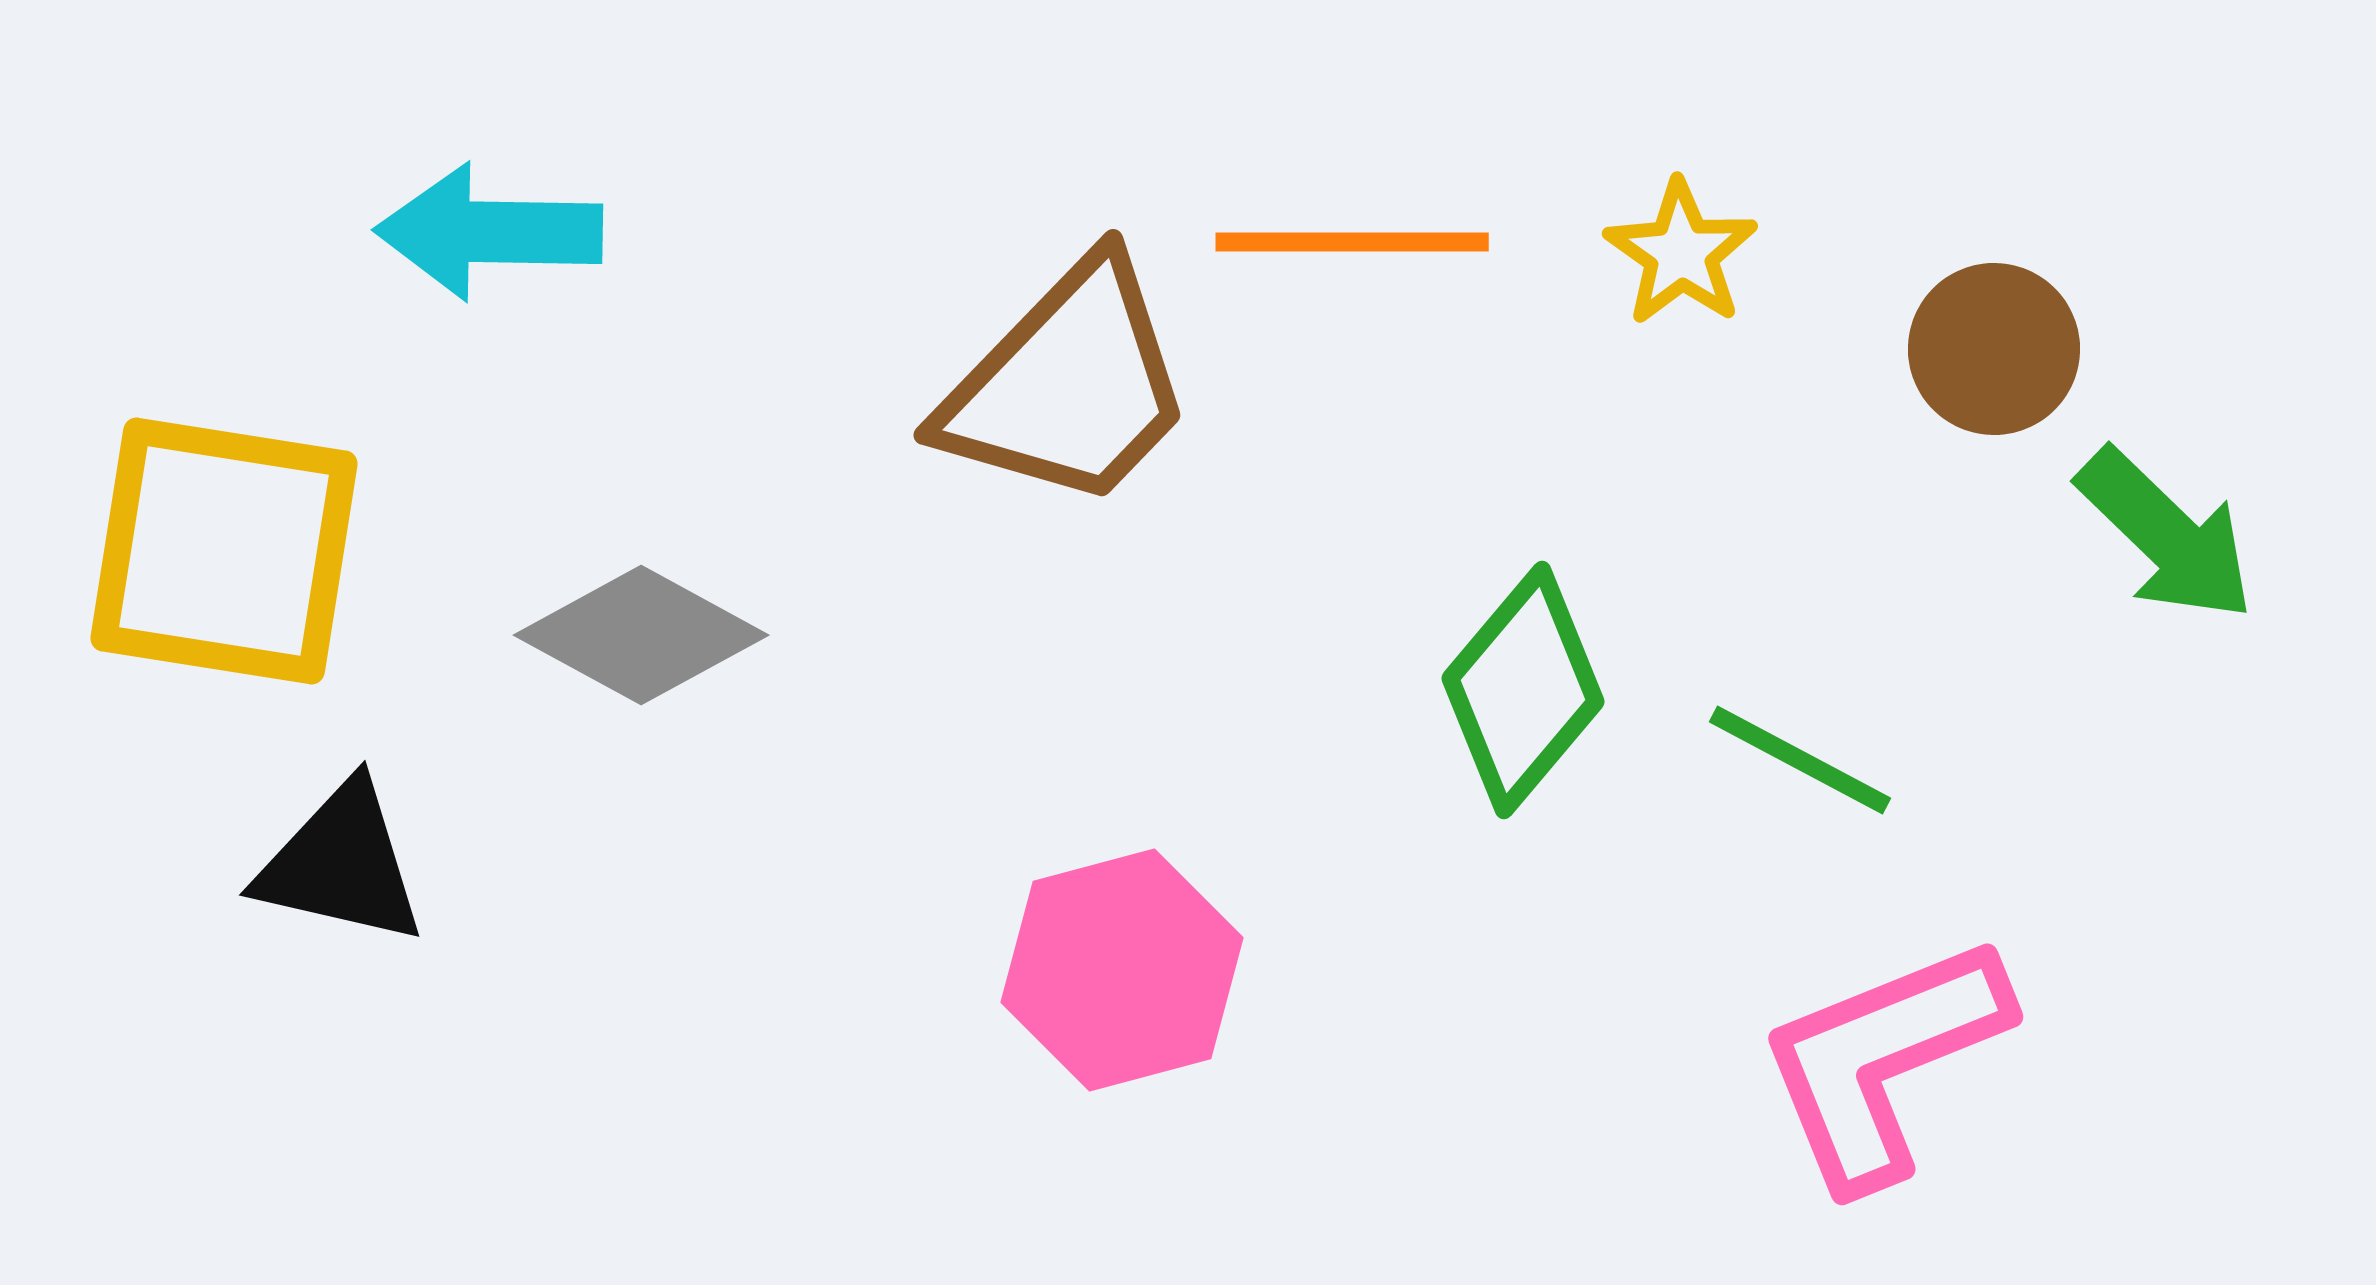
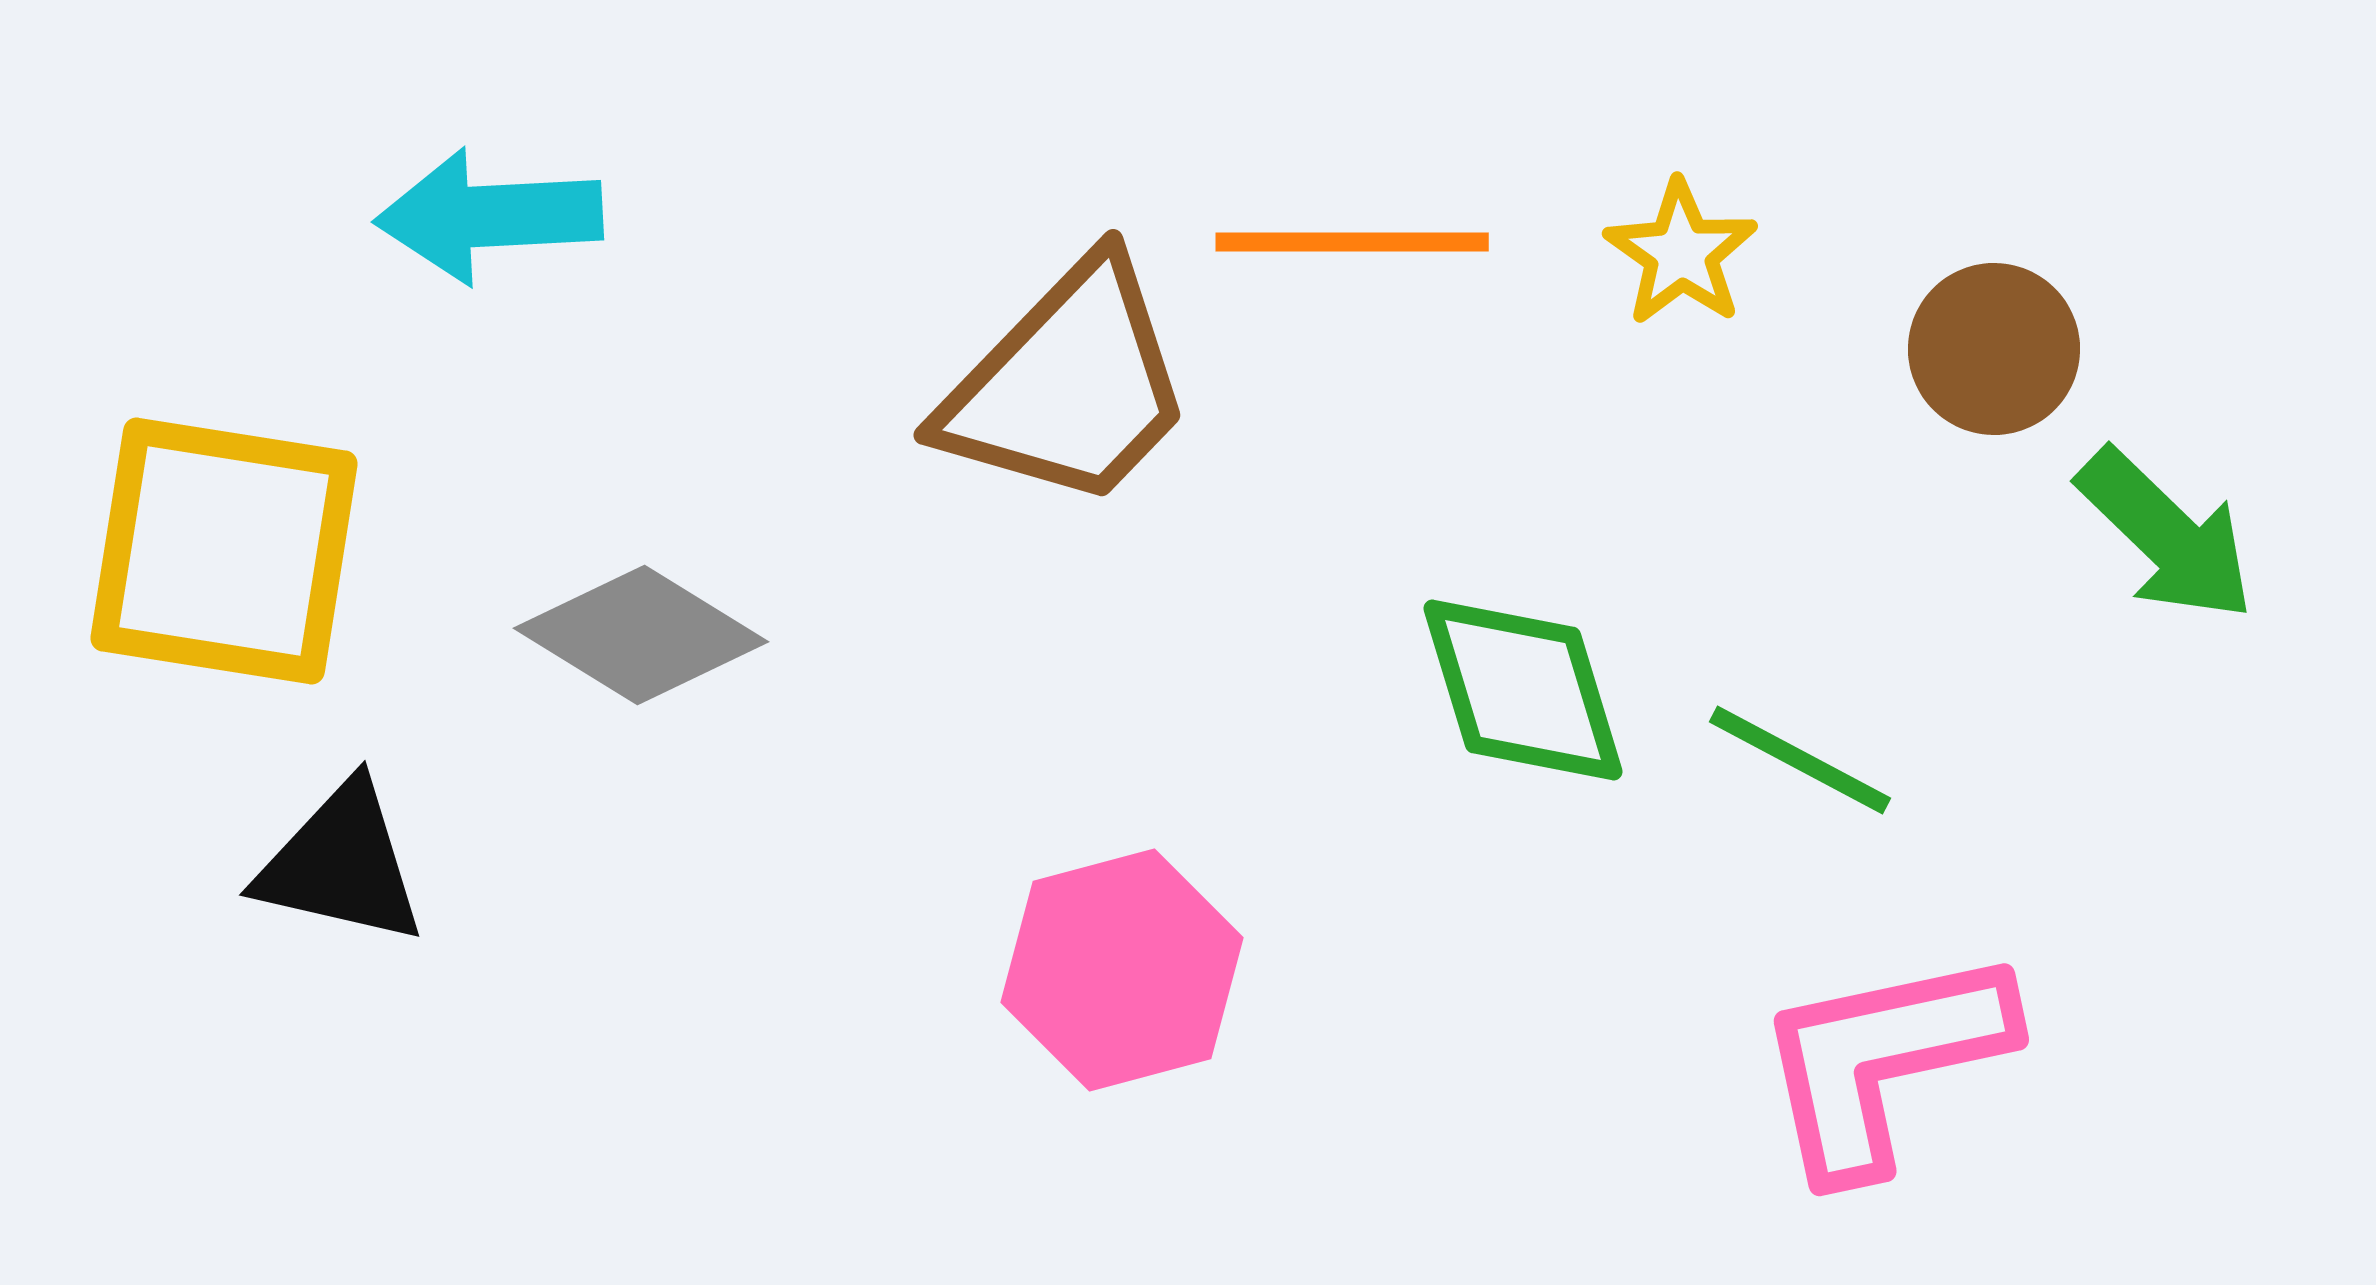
cyan arrow: moved 16 px up; rotated 4 degrees counterclockwise
gray diamond: rotated 3 degrees clockwise
green diamond: rotated 57 degrees counterclockwise
pink L-shape: rotated 10 degrees clockwise
